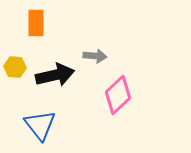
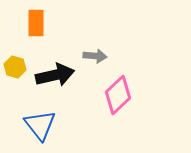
yellow hexagon: rotated 10 degrees clockwise
